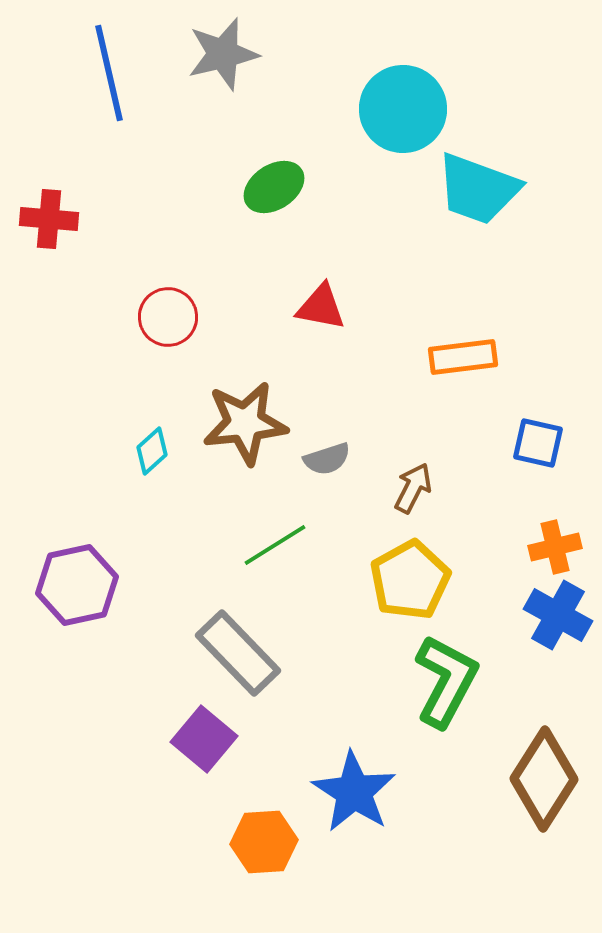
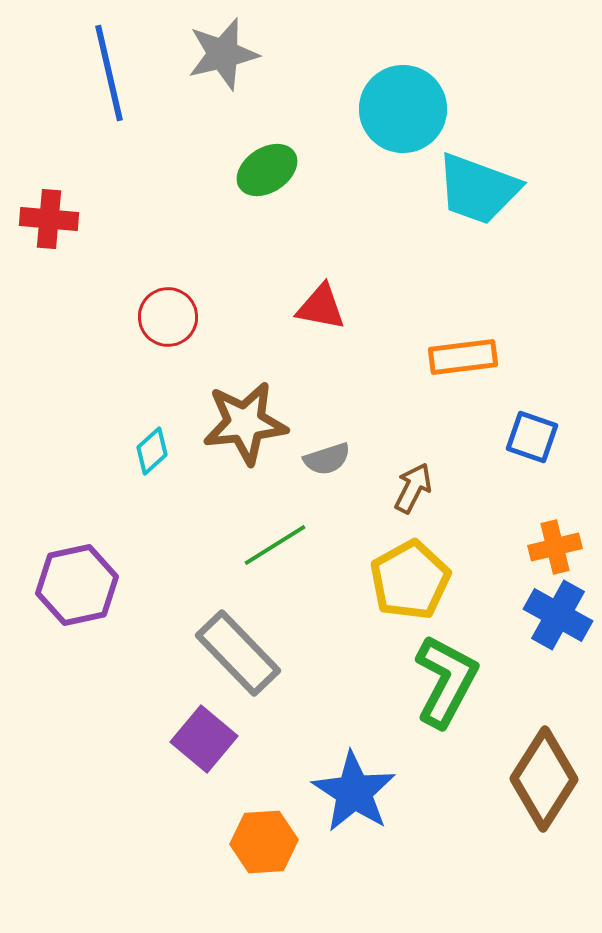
green ellipse: moved 7 px left, 17 px up
blue square: moved 6 px left, 6 px up; rotated 6 degrees clockwise
